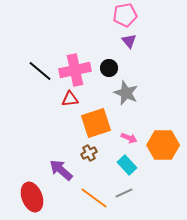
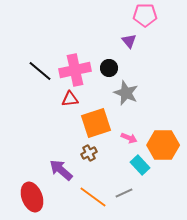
pink pentagon: moved 20 px right; rotated 10 degrees clockwise
cyan rectangle: moved 13 px right
orange line: moved 1 px left, 1 px up
